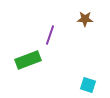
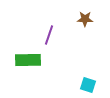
purple line: moved 1 px left
green rectangle: rotated 20 degrees clockwise
